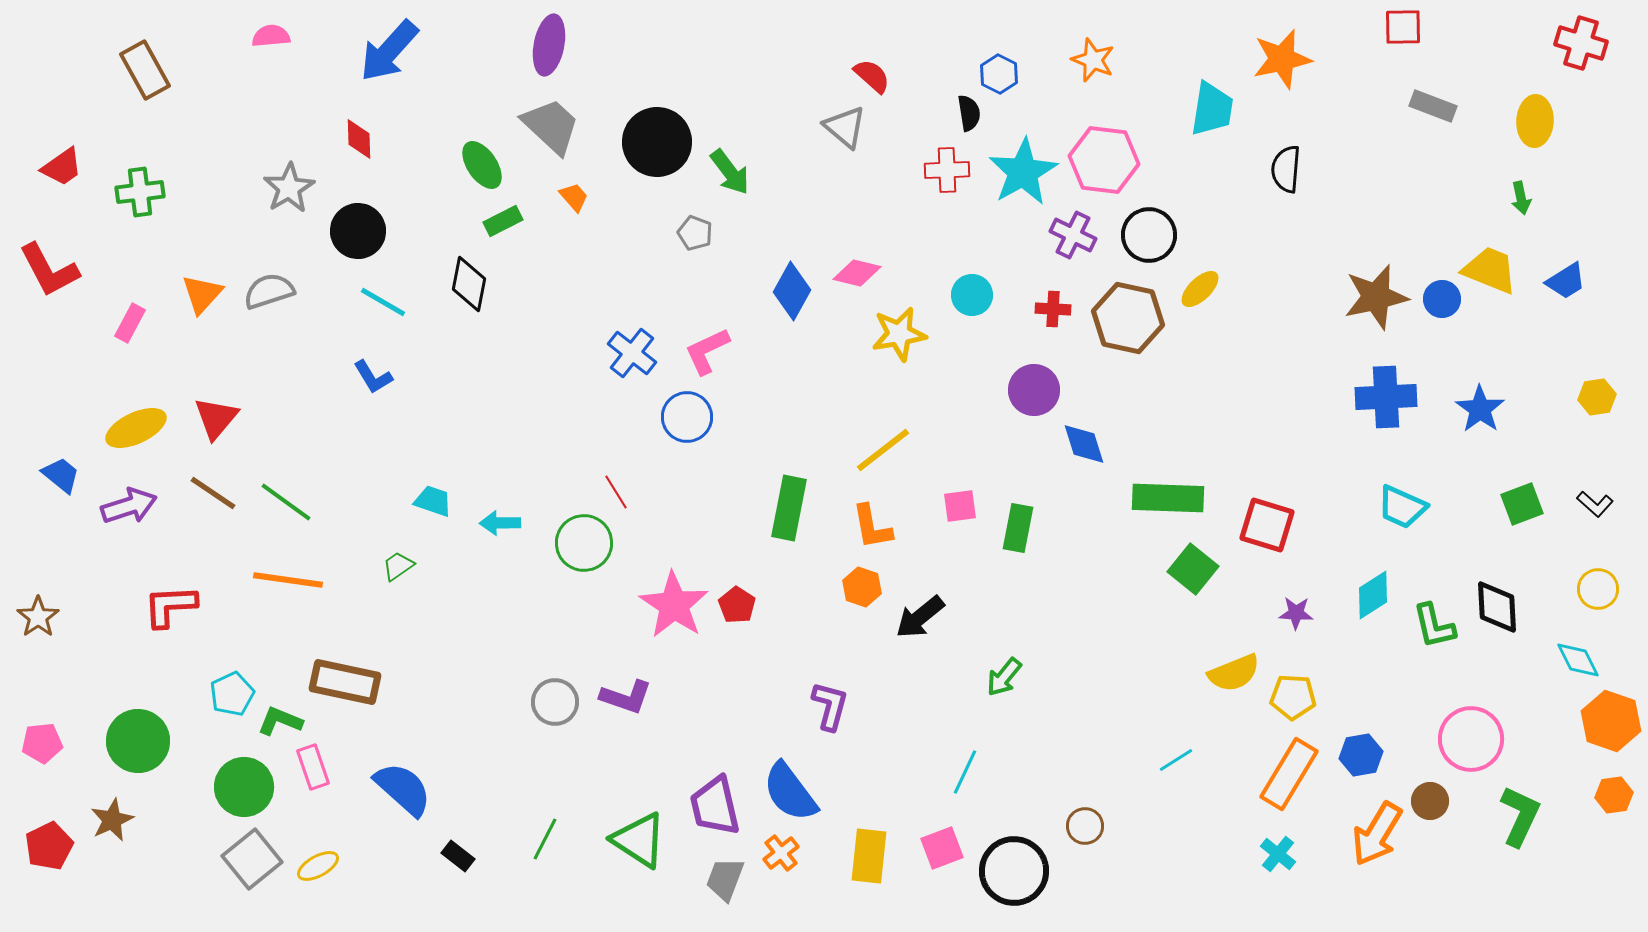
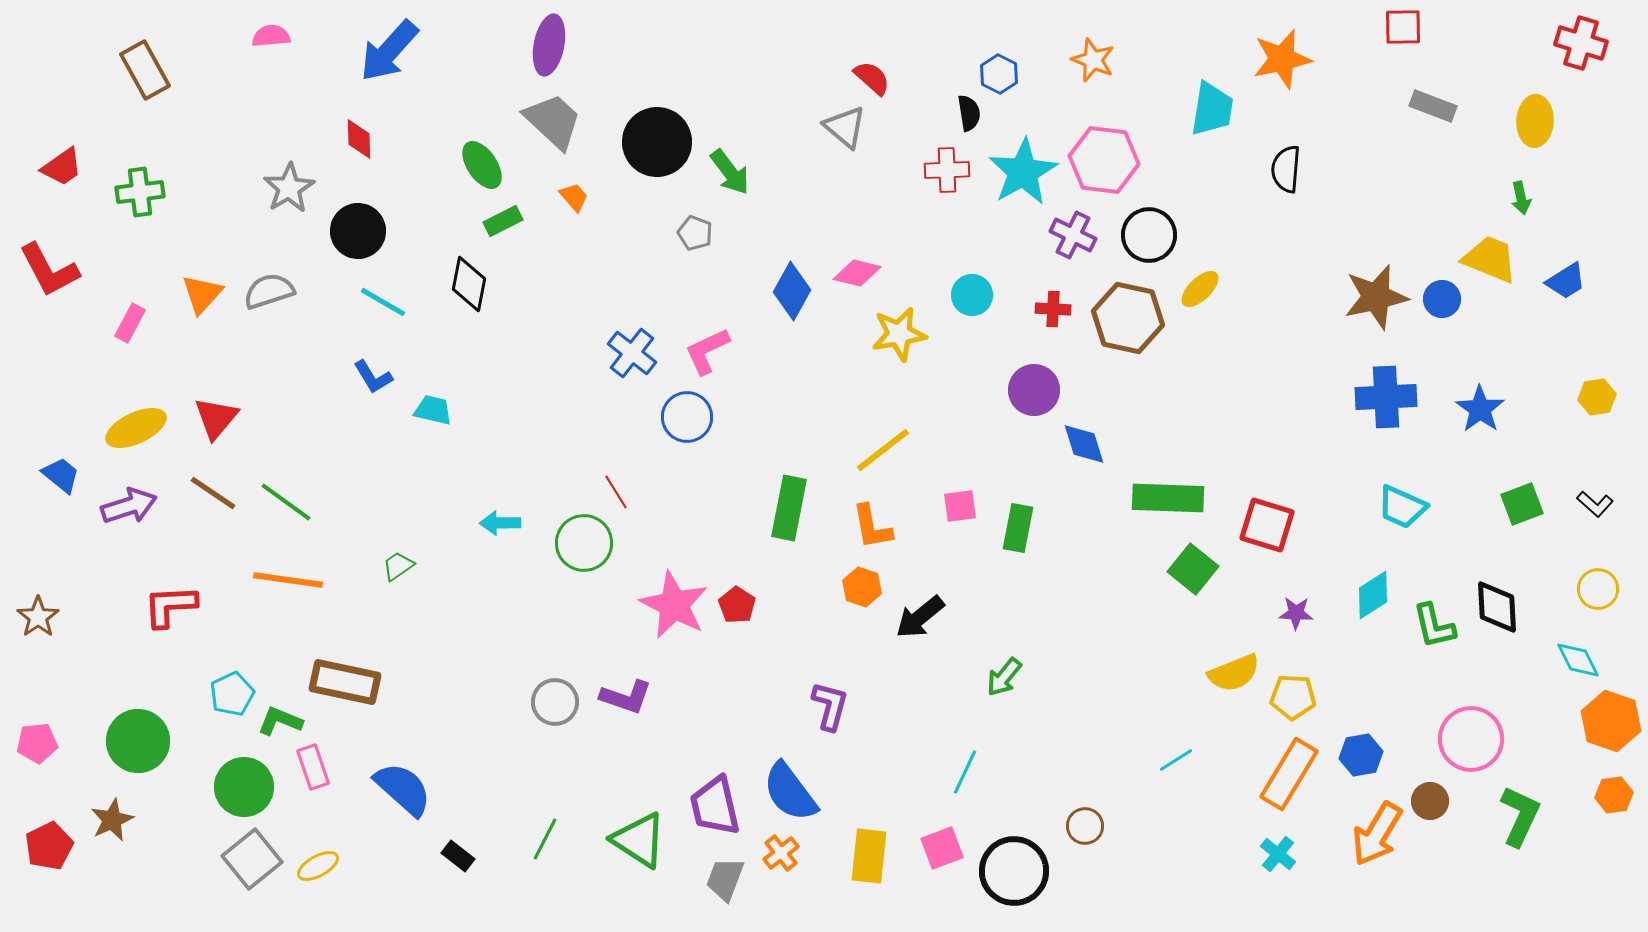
red semicircle at (872, 76): moved 2 px down
gray trapezoid at (551, 126): moved 2 px right, 5 px up
yellow trapezoid at (1490, 270): moved 11 px up
cyan trapezoid at (433, 501): moved 91 px up; rotated 6 degrees counterclockwise
pink star at (674, 605): rotated 6 degrees counterclockwise
pink pentagon at (42, 743): moved 5 px left
